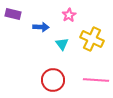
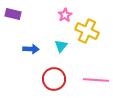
pink star: moved 4 px left
blue arrow: moved 10 px left, 22 px down
yellow cross: moved 5 px left, 8 px up
cyan triangle: moved 1 px left, 2 px down; rotated 16 degrees clockwise
red circle: moved 1 px right, 1 px up
